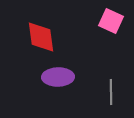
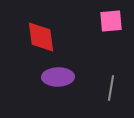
pink square: rotated 30 degrees counterclockwise
gray line: moved 4 px up; rotated 10 degrees clockwise
